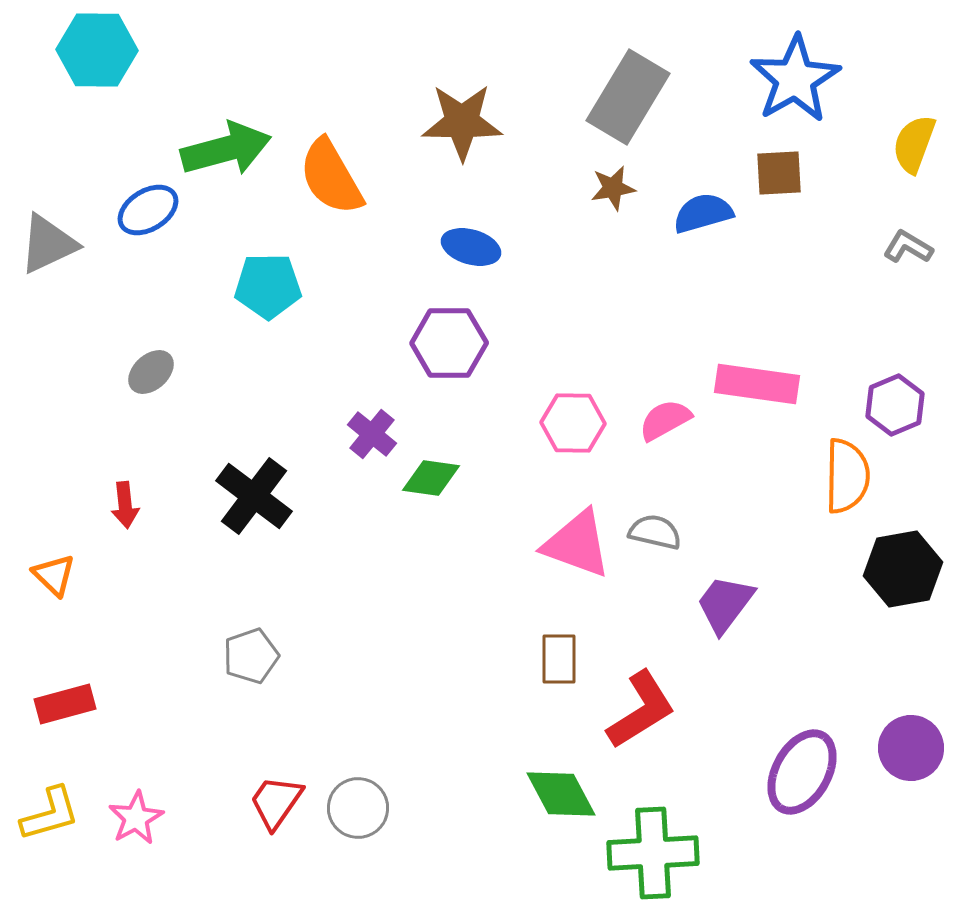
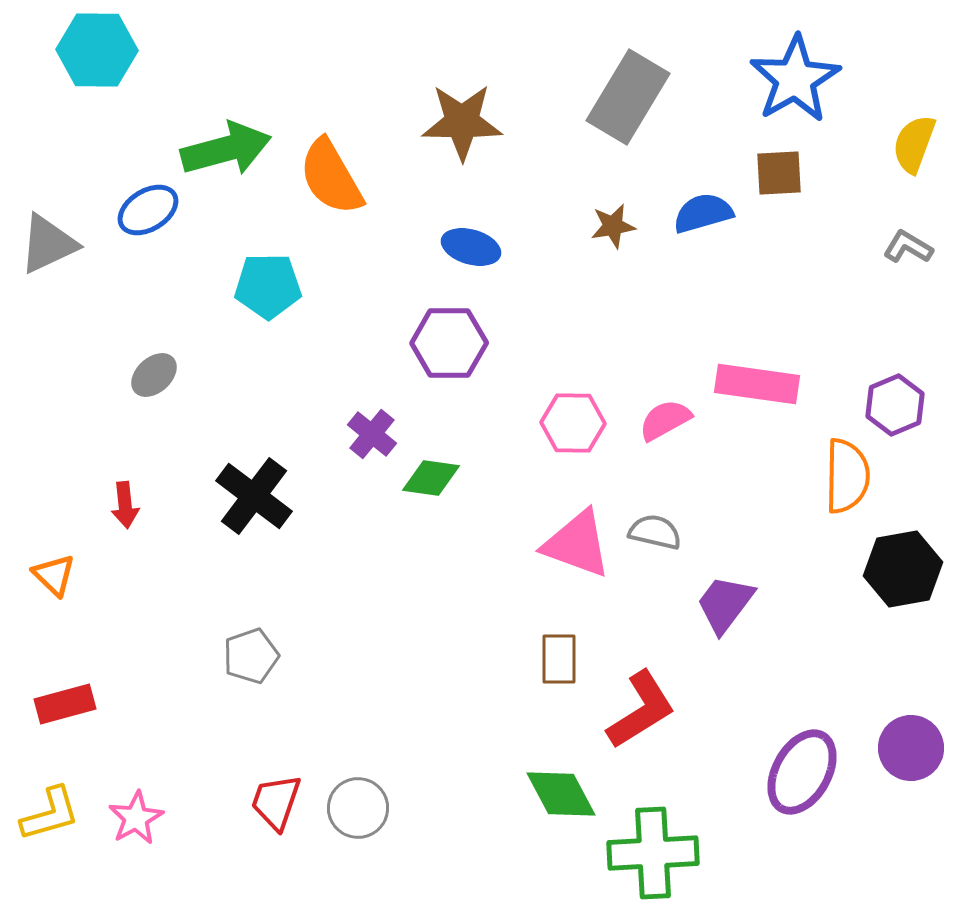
brown star at (613, 188): moved 38 px down
gray ellipse at (151, 372): moved 3 px right, 3 px down
red trapezoid at (276, 802): rotated 16 degrees counterclockwise
